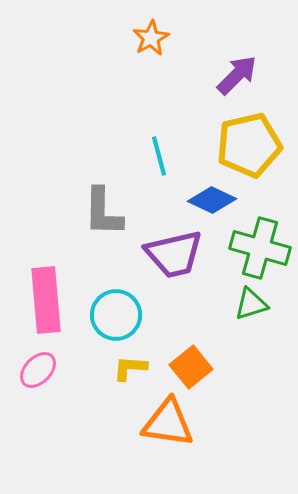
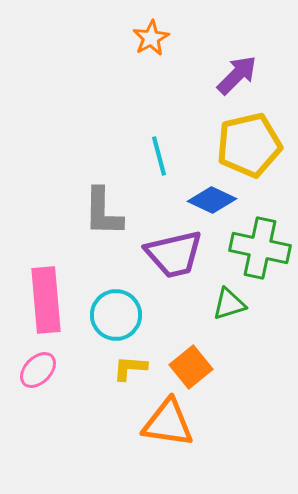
green cross: rotated 4 degrees counterclockwise
green triangle: moved 22 px left
